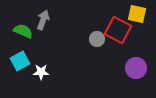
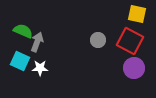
gray arrow: moved 6 px left, 22 px down
red square: moved 12 px right, 11 px down
gray circle: moved 1 px right, 1 px down
cyan square: rotated 36 degrees counterclockwise
purple circle: moved 2 px left
white star: moved 1 px left, 4 px up
